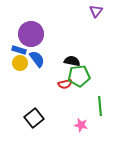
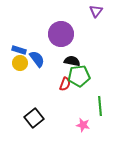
purple circle: moved 30 px right
red semicircle: rotated 56 degrees counterclockwise
pink star: moved 2 px right
